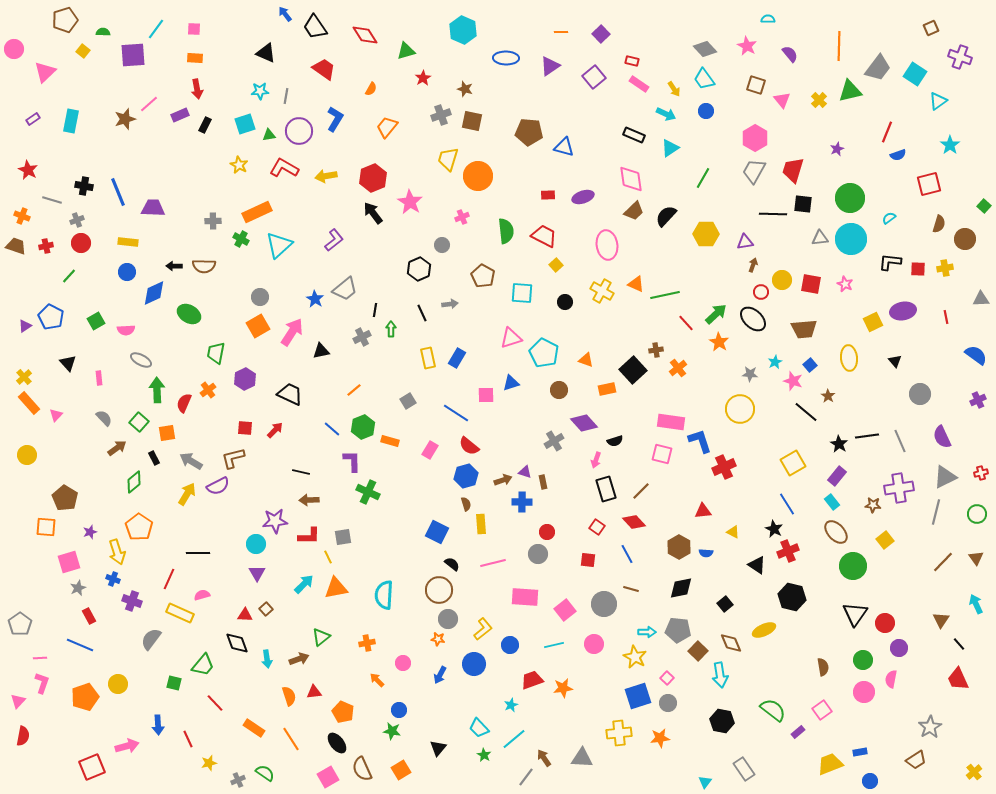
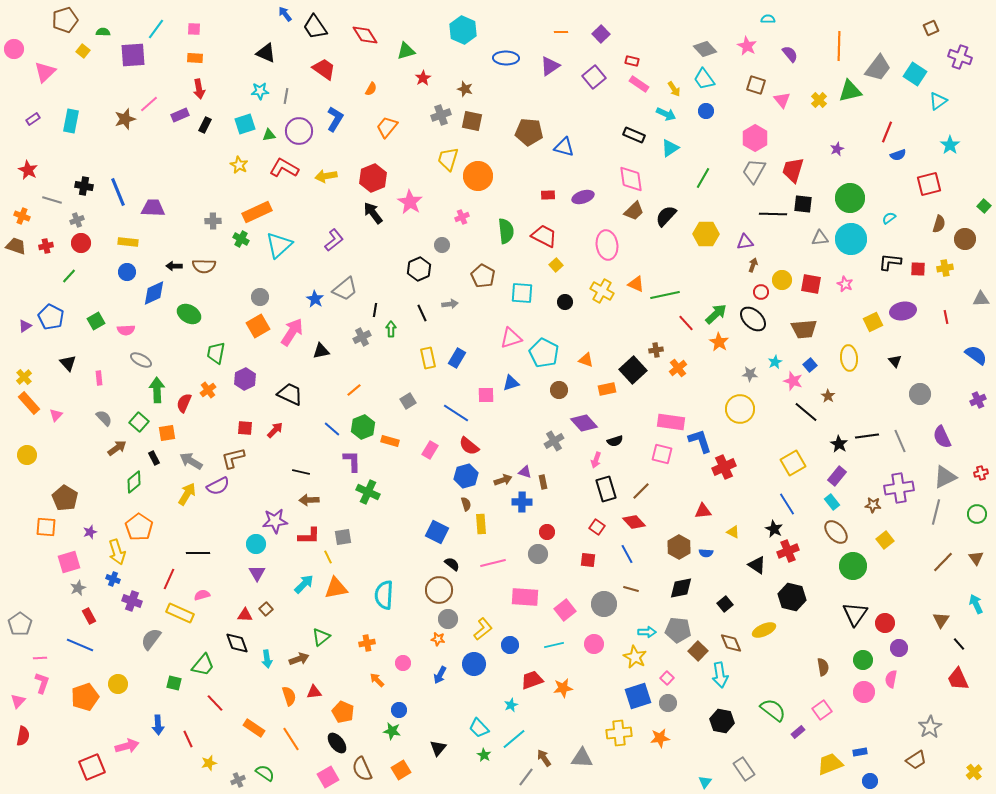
red arrow at (197, 89): moved 2 px right
